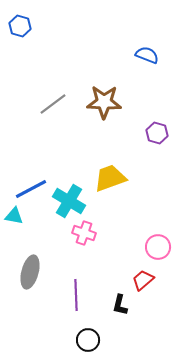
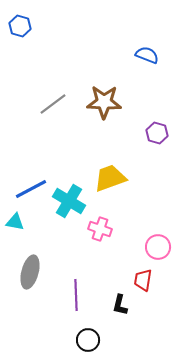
cyan triangle: moved 1 px right, 6 px down
pink cross: moved 16 px right, 4 px up
red trapezoid: rotated 40 degrees counterclockwise
